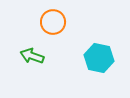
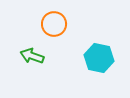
orange circle: moved 1 px right, 2 px down
